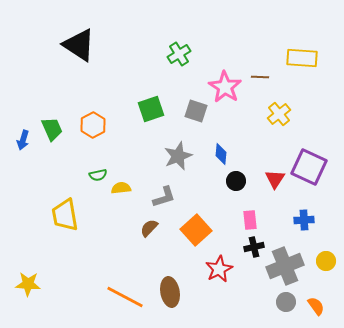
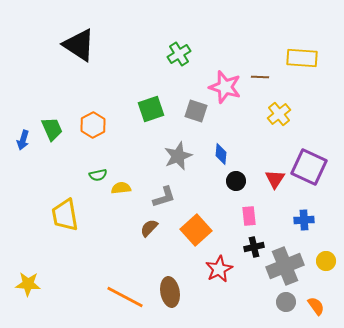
pink star: rotated 16 degrees counterclockwise
pink rectangle: moved 1 px left, 4 px up
